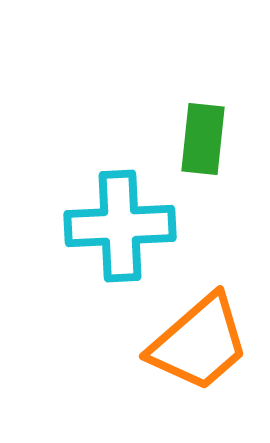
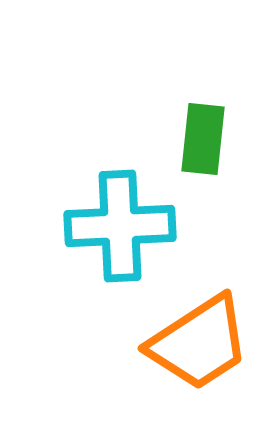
orange trapezoid: rotated 8 degrees clockwise
